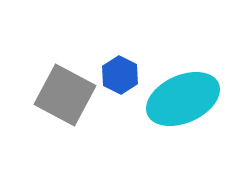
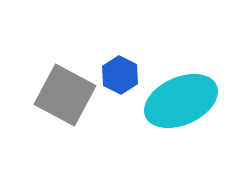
cyan ellipse: moved 2 px left, 2 px down
